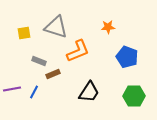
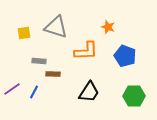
orange star: rotated 24 degrees clockwise
orange L-shape: moved 8 px right; rotated 20 degrees clockwise
blue pentagon: moved 2 px left, 1 px up
gray rectangle: rotated 16 degrees counterclockwise
brown rectangle: rotated 24 degrees clockwise
purple line: rotated 24 degrees counterclockwise
